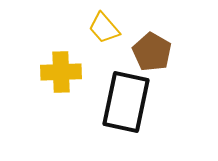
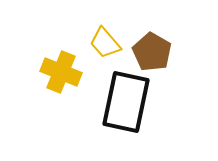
yellow trapezoid: moved 1 px right, 15 px down
yellow cross: rotated 24 degrees clockwise
